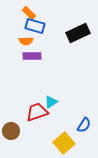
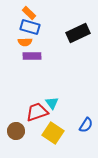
blue rectangle: moved 5 px left, 1 px down
orange semicircle: moved 1 px left, 1 px down
cyan triangle: moved 1 px right, 1 px down; rotated 32 degrees counterclockwise
blue semicircle: moved 2 px right
brown circle: moved 5 px right
yellow square: moved 11 px left, 10 px up; rotated 15 degrees counterclockwise
